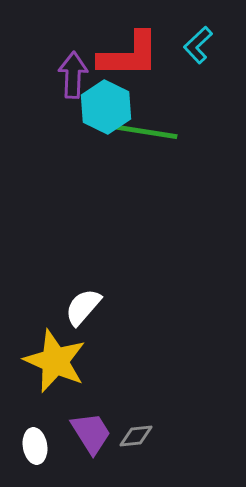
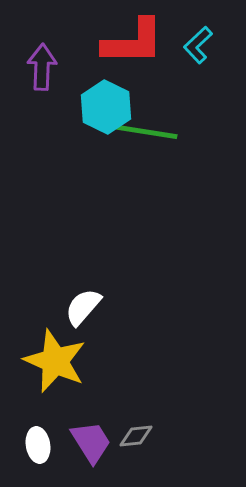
red L-shape: moved 4 px right, 13 px up
purple arrow: moved 31 px left, 8 px up
purple trapezoid: moved 9 px down
white ellipse: moved 3 px right, 1 px up
